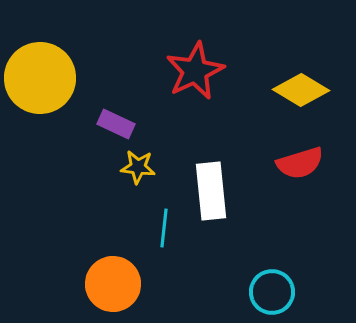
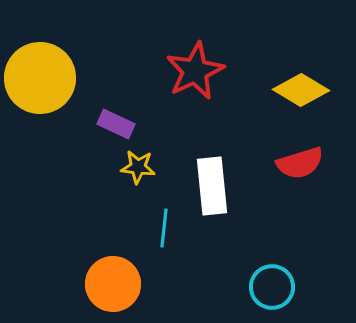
white rectangle: moved 1 px right, 5 px up
cyan circle: moved 5 px up
